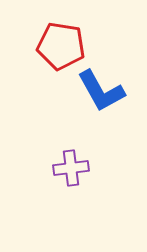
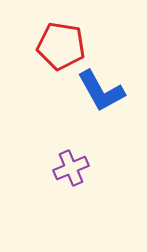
purple cross: rotated 16 degrees counterclockwise
